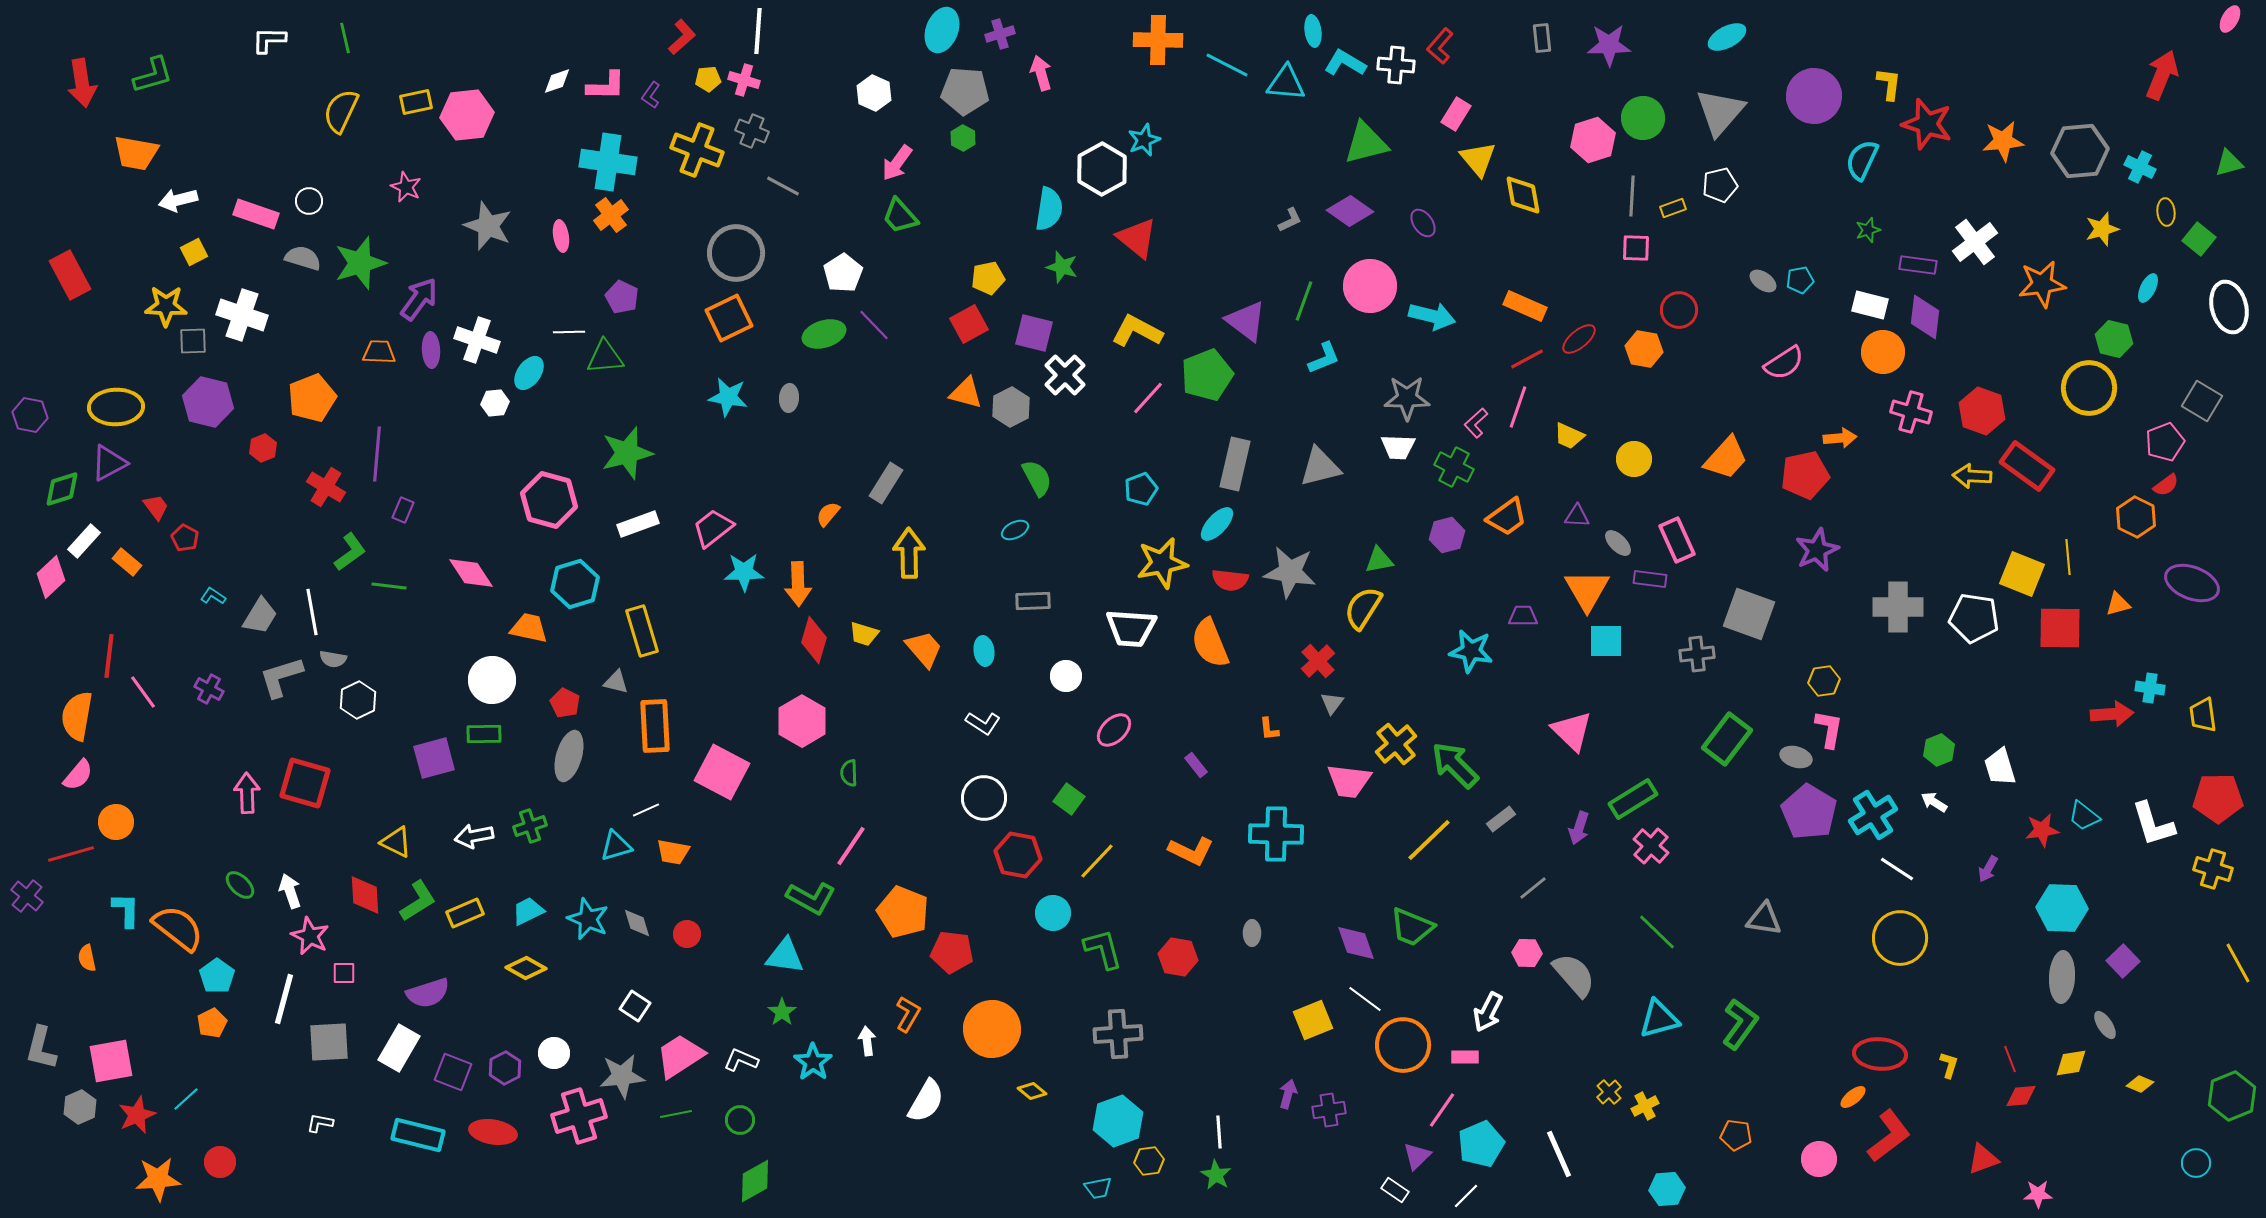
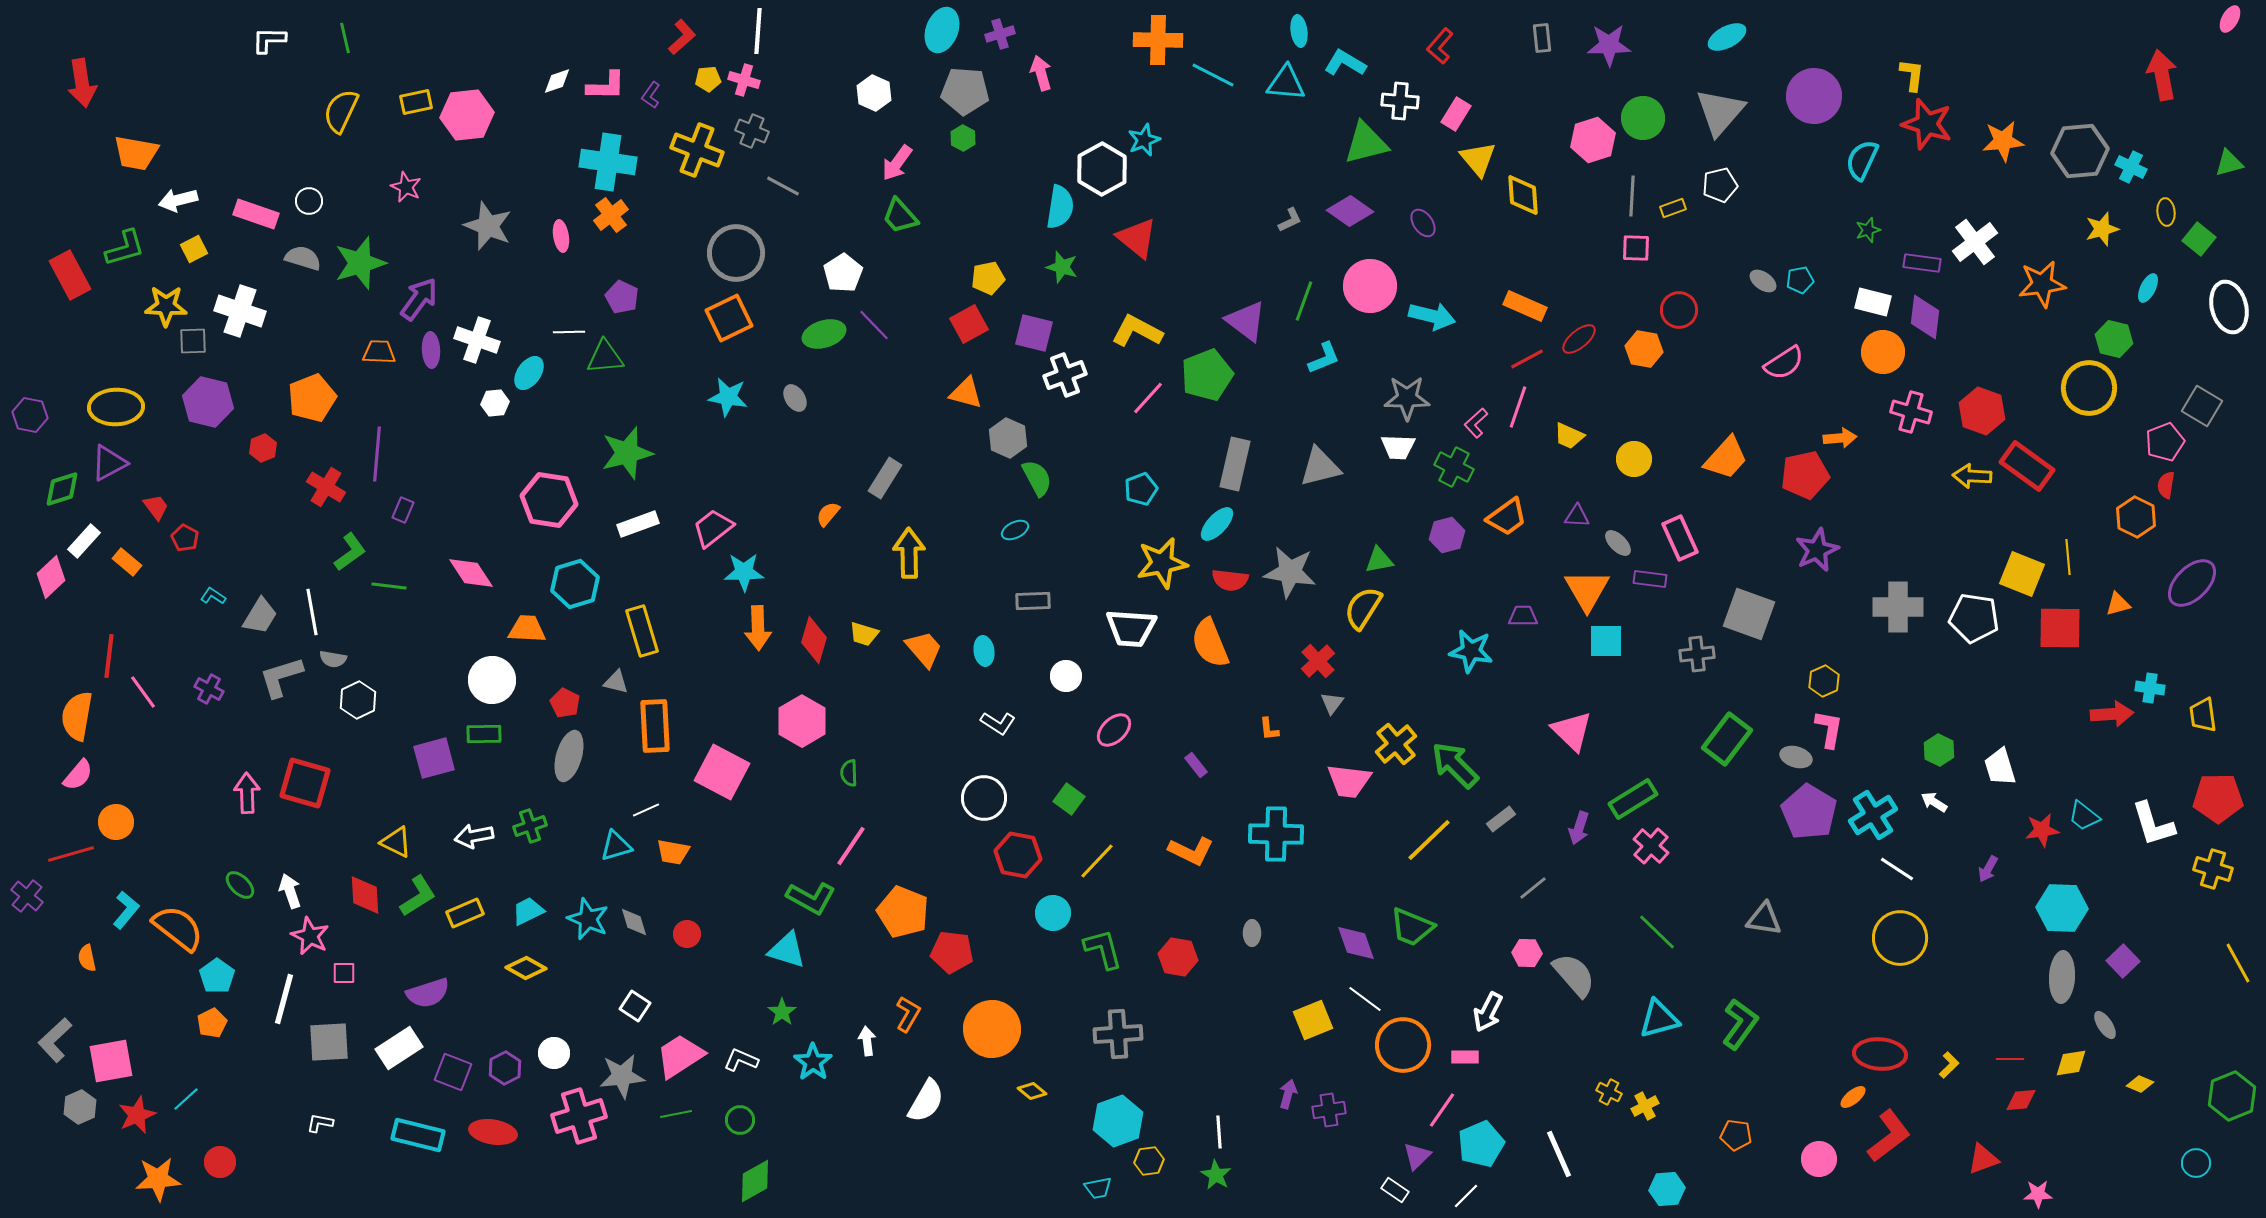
cyan ellipse at (1313, 31): moved 14 px left
cyan line at (1227, 65): moved 14 px left, 10 px down
white cross at (1396, 65): moved 4 px right, 36 px down
green L-shape at (153, 75): moved 28 px left, 173 px down
red arrow at (2162, 75): rotated 33 degrees counterclockwise
yellow L-shape at (1889, 84): moved 23 px right, 9 px up
cyan cross at (2140, 167): moved 9 px left
yellow diamond at (1523, 195): rotated 6 degrees clockwise
cyan semicircle at (1049, 209): moved 11 px right, 2 px up
yellow square at (194, 252): moved 3 px up
purple rectangle at (1918, 265): moved 4 px right, 2 px up
white rectangle at (1870, 305): moved 3 px right, 3 px up
white cross at (242, 315): moved 2 px left, 4 px up
white cross at (1065, 375): rotated 24 degrees clockwise
gray ellipse at (789, 398): moved 6 px right; rotated 36 degrees counterclockwise
gray square at (2202, 401): moved 5 px down
gray hexagon at (1011, 407): moved 3 px left, 31 px down; rotated 9 degrees counterclockwise
gray rectangle at (886, 483): moved 1 px left, 5 px up
red semicircle at (2166, 485): rotated 136 degrees clockwise
pink hexagon at (549, 500): rotated 6 degrees counterclockwise
pink rectangle at (1677, 540): moved 3 px right, 2 px up
purple ellipse at (2192, 583): rotated 66 degrees counterclockwise
orange arrow at (798, 584): moved 40 px left, 44 px down
orange trapezoid at (529, 628): moved 2 px left, 1 px down; rotated 9 degrees counterclockwise
yellow hexagon at (1824, 681): rotated 16 degrees counterclockwise
white L-shape at (983, 723): moved 15 px right
green hexagon at (1939, 750): rotated 12 degrees counterclockwise
green L-shape at (418, 901): moved 5 px up
cyan L-shape at (126, 910): rotated 39 degrees clockwise
gray diamond at (637, 923): moved 3 px left, 1 px up
cyan triangle at (785, 956): moved 2 px right, 6 px up; rotated 9 degrees clockwise
gray L-shape at (41, 1048): moved 14 px right, 8 px up; rotated 33 degrees clockwise
white rectangle at (399, 1048): rotated 27 degrees clockwise
red line at (2010, 1059): rotated 68 degrees counterclockwise
yellow L-shape at (1949, 1065): rotated 28 degrees clockwise
yellow cross at (1609, 1092): rotated 20 degrees counterclockwise
red diamond at (2021, 1096): moved 4 px down
